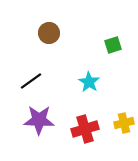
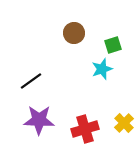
brown circle: moved 25 px right
cyan star: moved 13 px right, 13 px up; rotated 20 degrees clockwise
yellow cross: rotated 30 degrees counterclockwise
